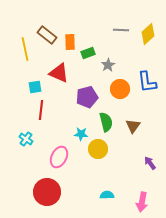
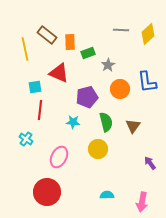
red line: moved 1 px left
cyan star: moved 8 px left, 12 px up
